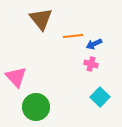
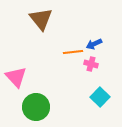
orange line: moved 16 px down
